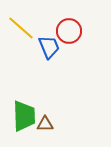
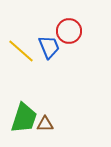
yellow line: moved 23 px down
green trapezoid: moved 2 px down; rotated 20 degrees clockwise
